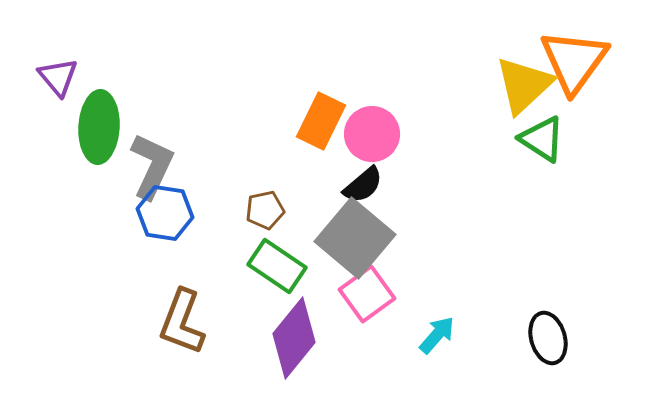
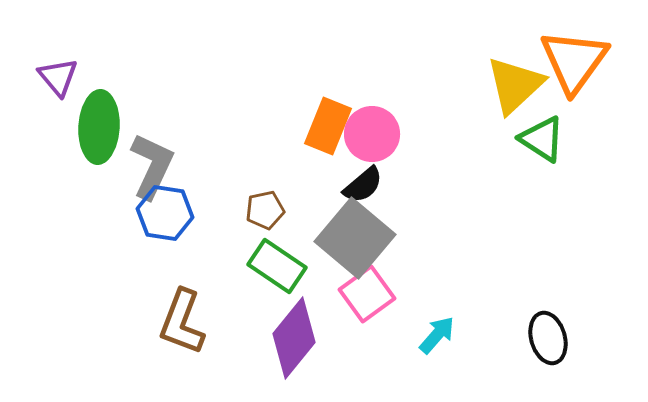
yellow triangle: moved 9 px left
orange rectangle: moved 7 px right, 5 px down; rotated 4 degrees counterclockwise
